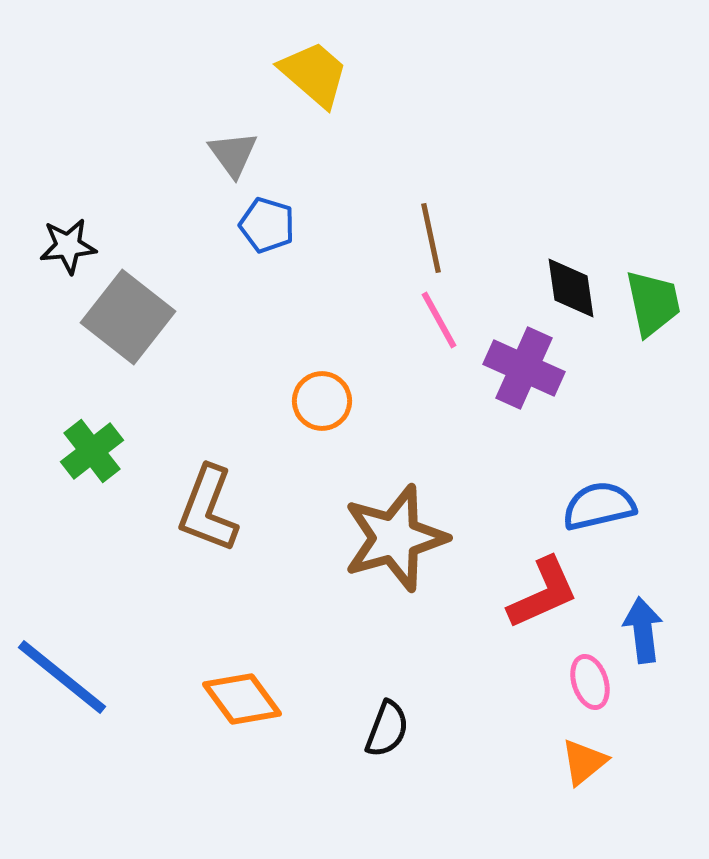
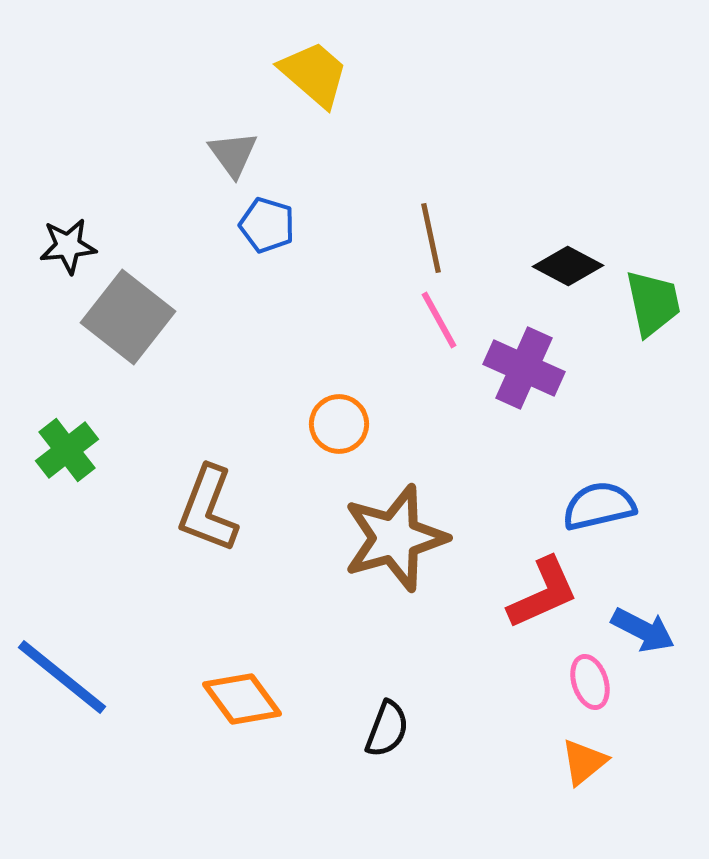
black diamond: moved 3 px left, 22 px up; rotated 54 degrees counterclockwise
orange circle: moved 17 px right, 23 px down
green cross: moved 25 px left, 1 px up
blue arrow: rotated 124 degrees clockwise
